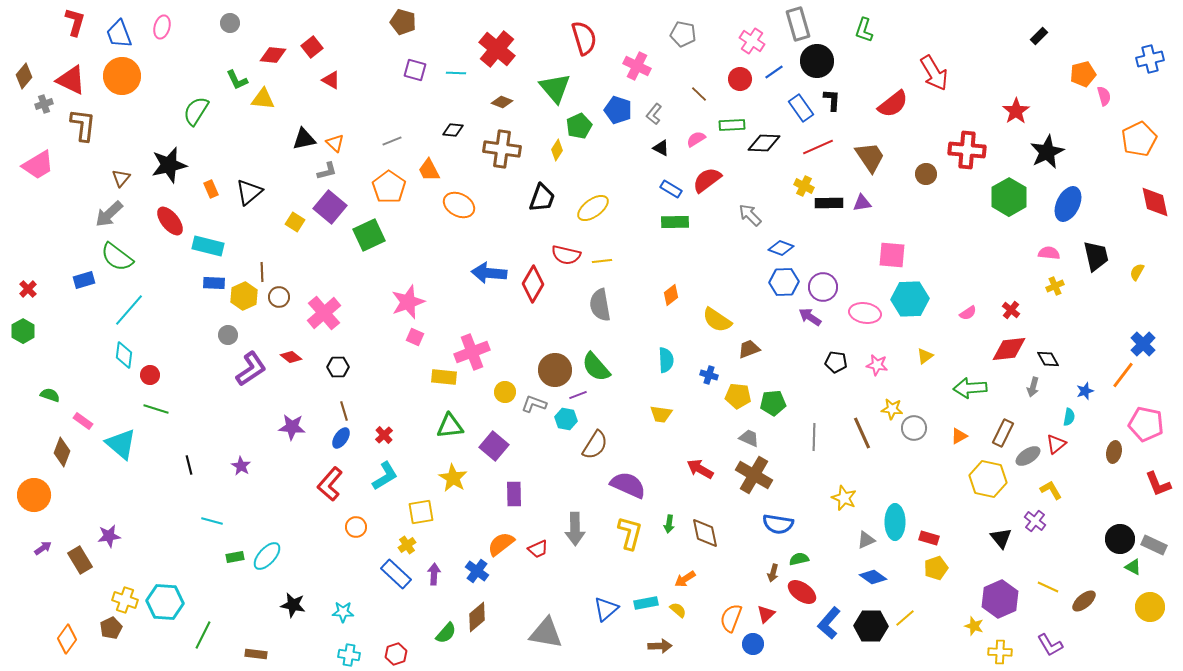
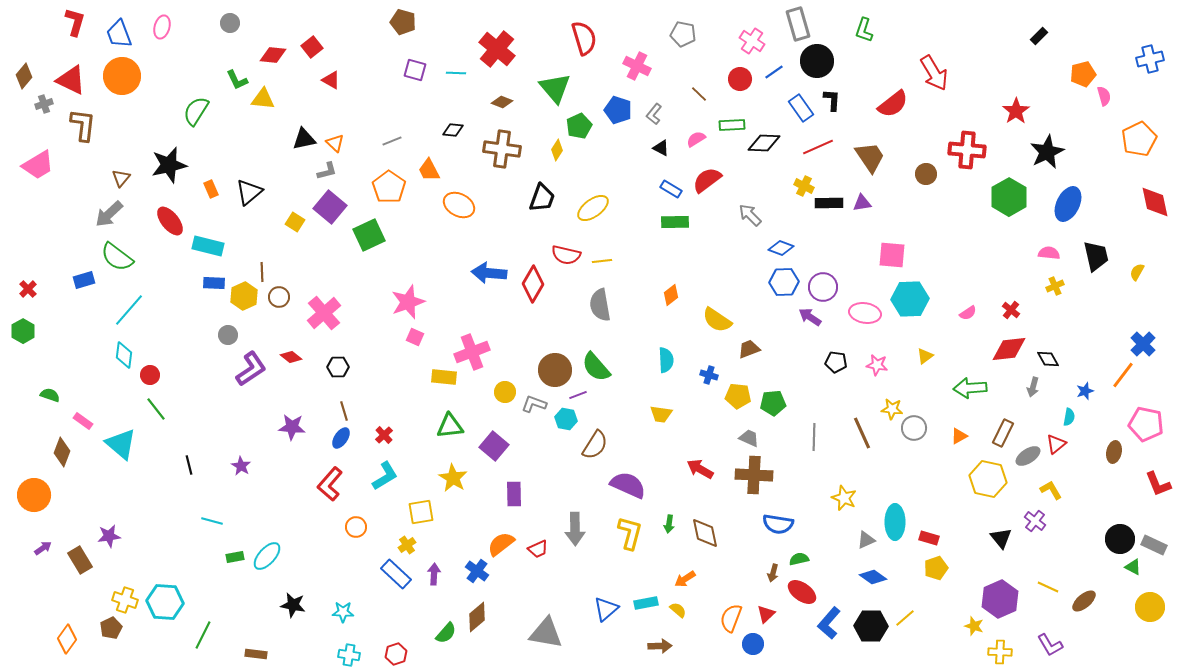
green line at (156, 409): rotated 35 degrees clockwise
brown cross at (754, 475): rotated 27 degrees counterclockwise
